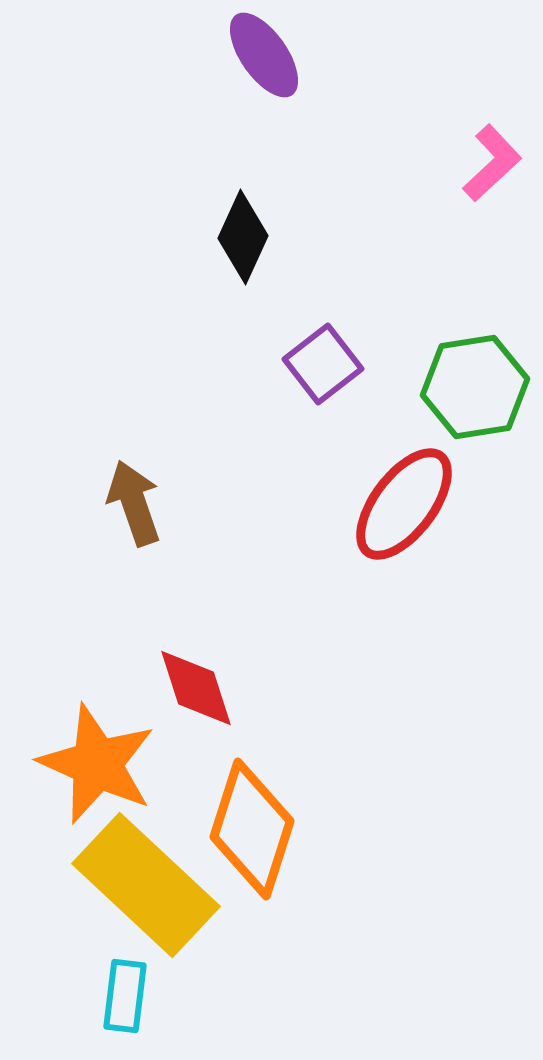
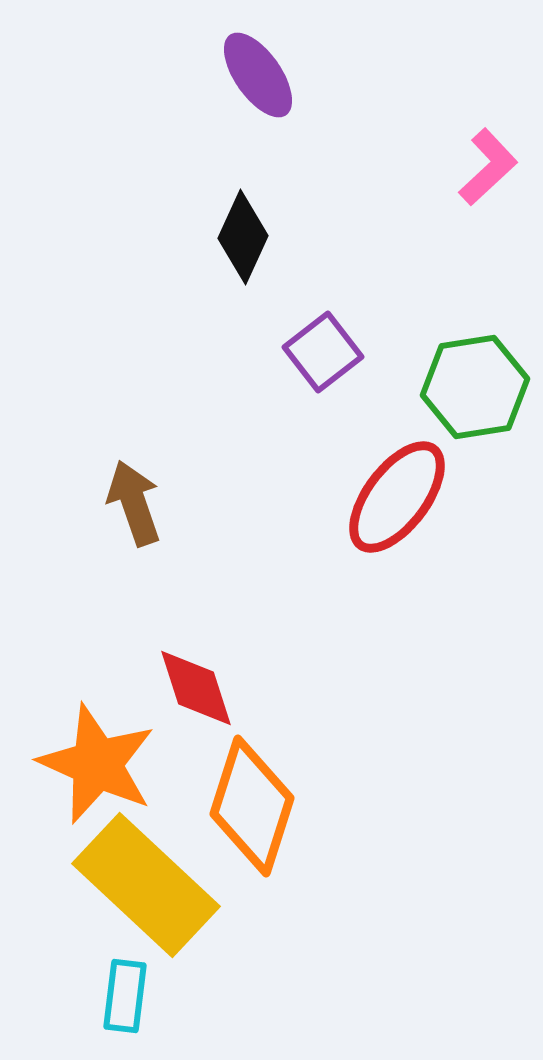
purple ellipse: moved 6 px left, 20 px down
pink L-shape: moved 4 px left, 4 px down
purple square: moved 12 px up
red ellipse: moved 7 px left, 7 px up
orange diamond: moved 23 px up
